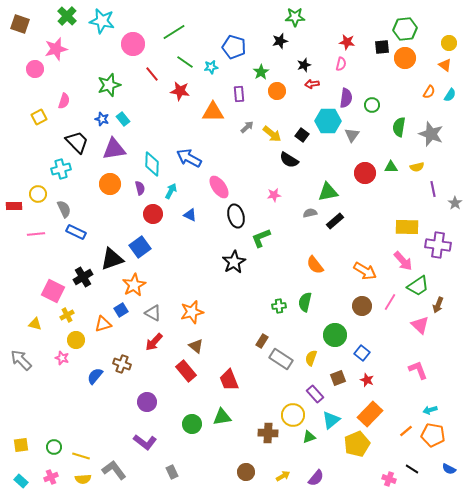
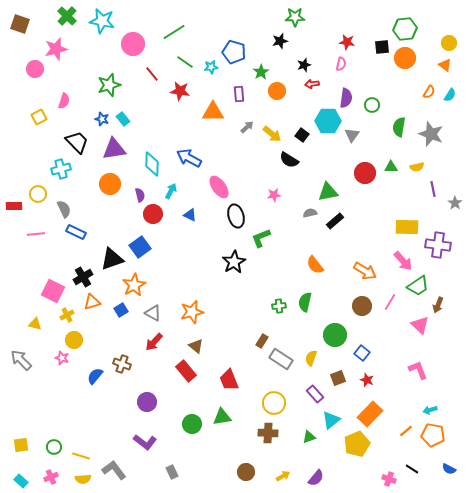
blue pentagon at (234, 47): moved 5 px down
purple semicircle at (140, 188): moved 7 px down
orange triangle at (103, 324): moved 11 px left, 22 px up
yellow circle at (76, 340): moved 2 px left
yellow circle at (293, 415): moved 19 px left, 12 px up
